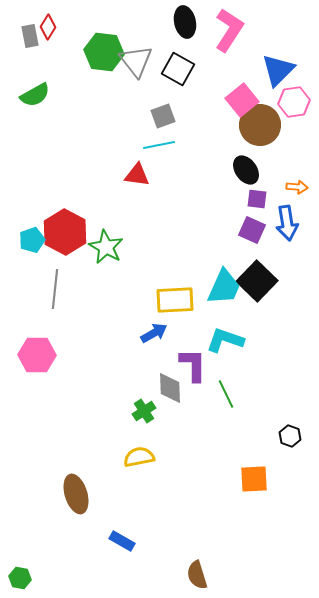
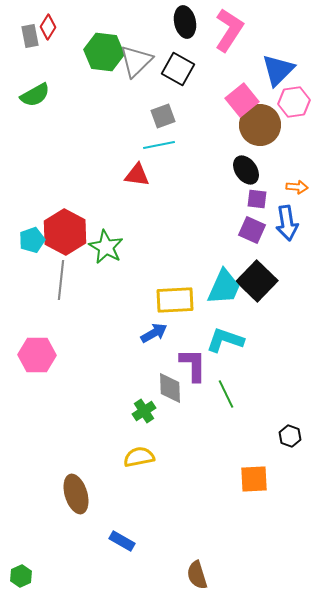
gray triangle at (136, 61): rotated 24 degrees clockwise
gray line at (55, 289): moved 6 px right, 9 px up
green hexagon at (20, 578): moved 1 px right, 2 px up; rotated 25 degrees clockwise
